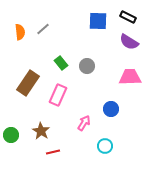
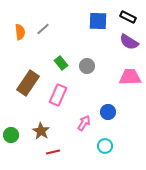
blue circle: moved 3 px left, 3 px down
